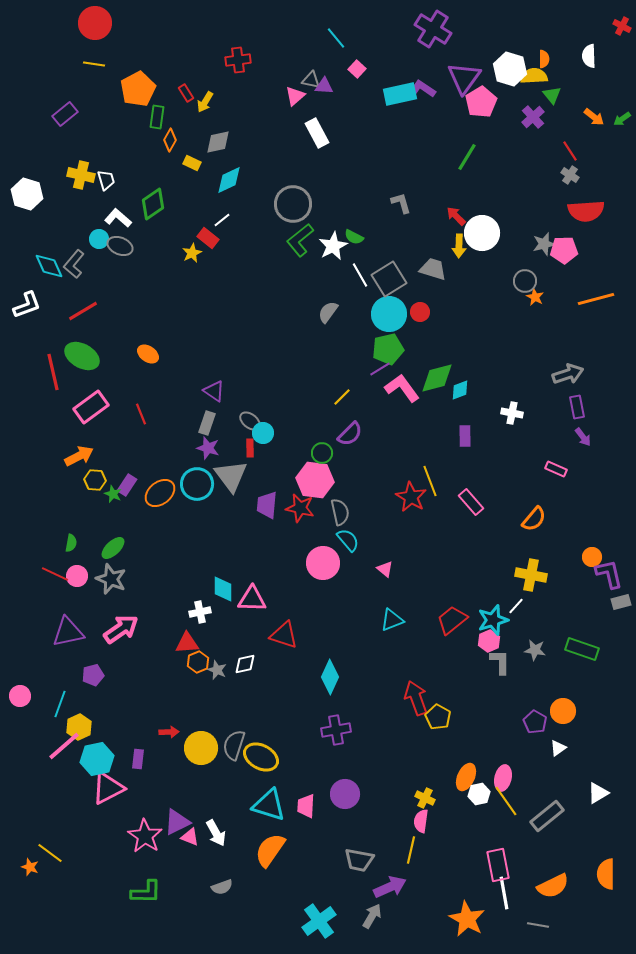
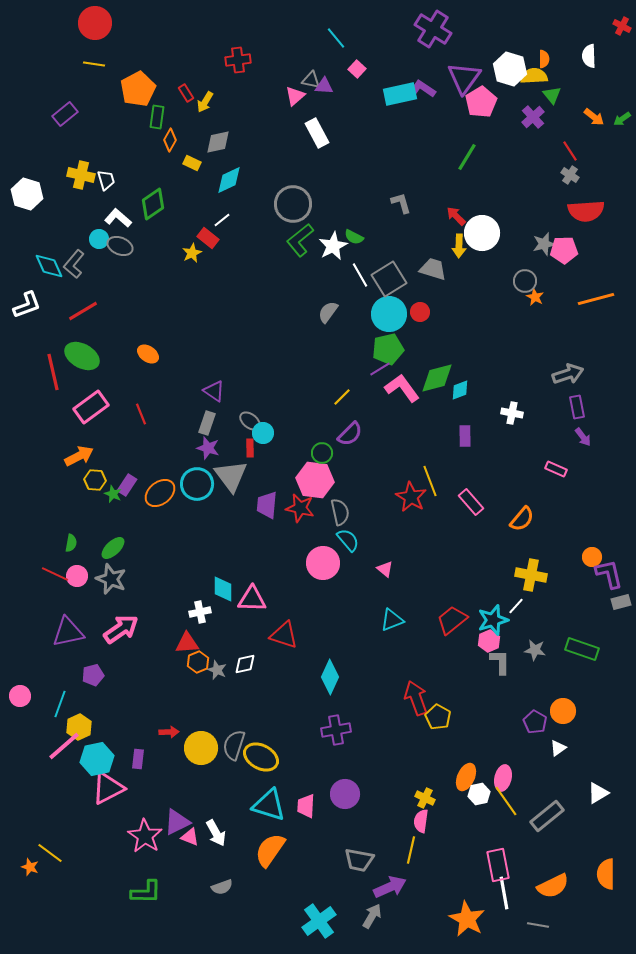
orange semicircle at (534, 519): moved 12 px left
